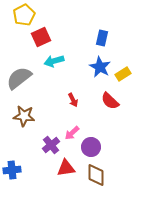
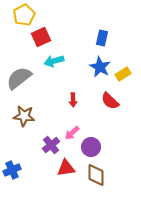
red arrow: rotated 24 degrees clockwise
blue cross: rotated 18 degrees counterclockwise
